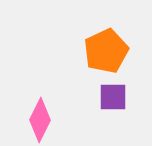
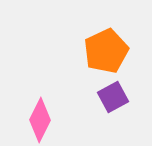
purple square: rotated 28 degrees counterclockwise
